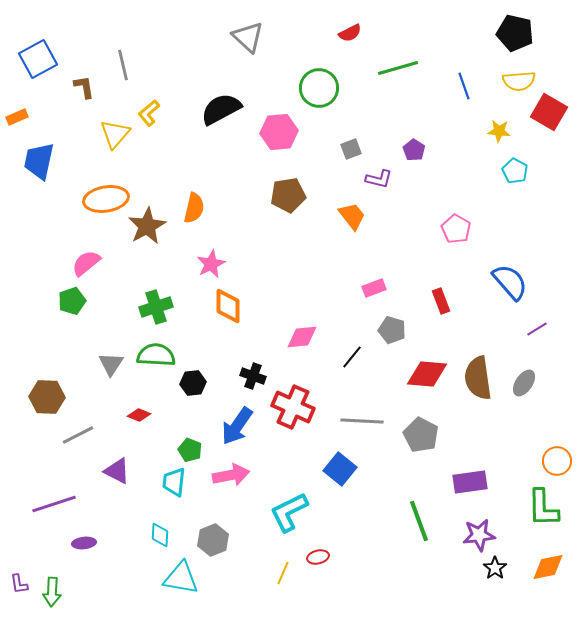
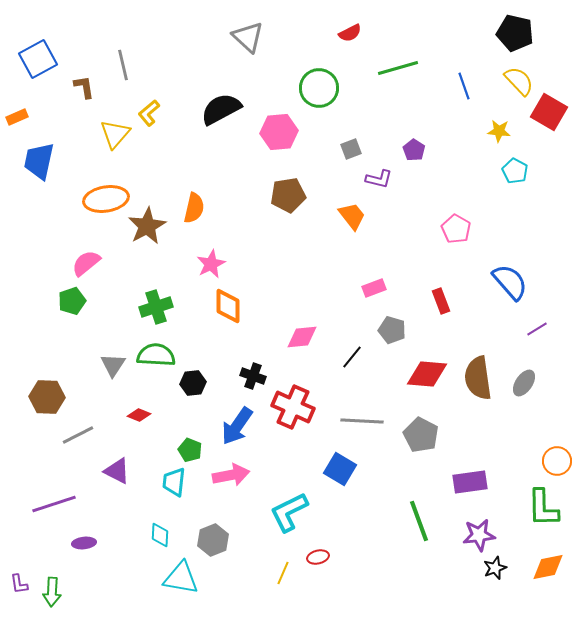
yellow semicircle at (519, 81): rotated 128 degrees counterclockwise
gray triangle at (111, 364): moved 2 px right, 1 px down
blue square at (340, 469): rotated 8 degrees counterclockwise
black star at (495, 568): rotated 15 degrees clockwise
